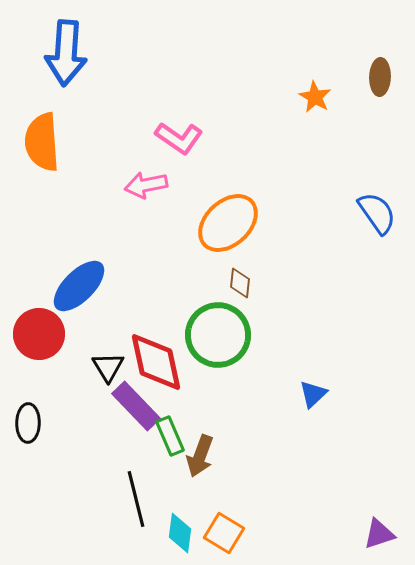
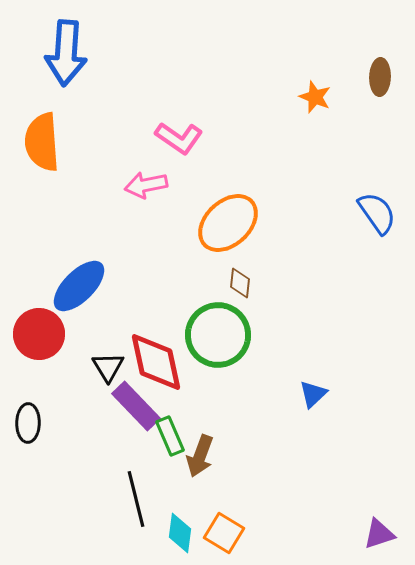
orange star: rotated 8 degrees counterclockwise
